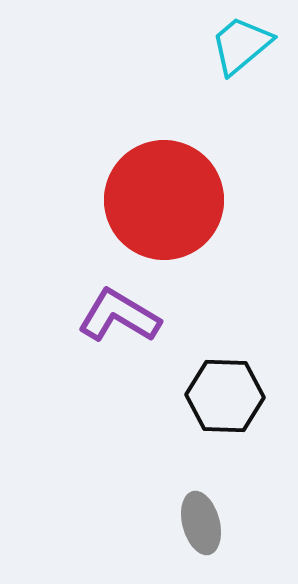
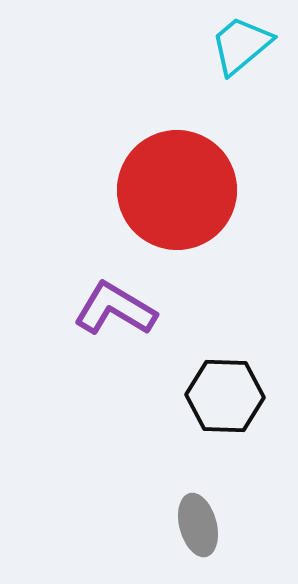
red circle: moved 13 px right, 10 px up
purple L-shape: moved 4 px left, 7 px up
gray ellipse: moved 3 px left, 2 px down
